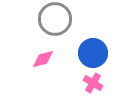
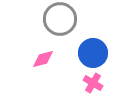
gray circle: moved 5 px right
